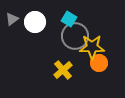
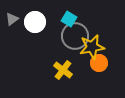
yellow star: rotated 10 degrees counterclockwise
yellow cross: rotated 12 degrees counterclockwise
